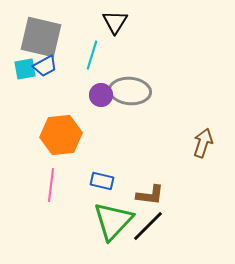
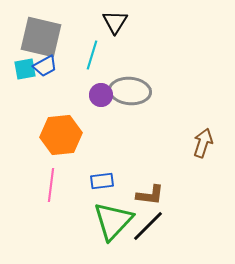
blue rectangle: rotated 20 degrees counterclockwise
